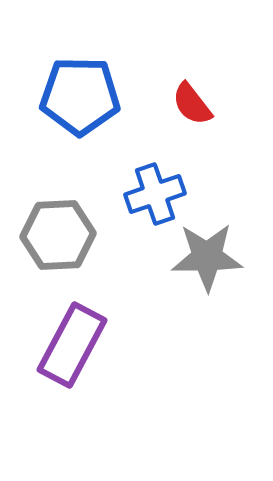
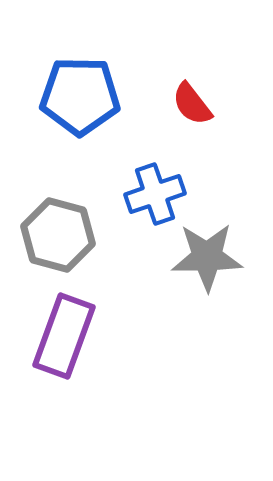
gray hexagon: rotated 18 degrees clockwise
purple rectangle: moved 8 px left, 9 px up; rotated 8 degrees counterclockwise
